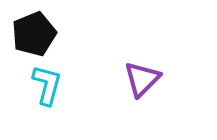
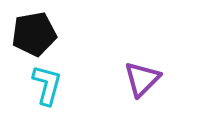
black pentagon: rotated 12 degrees clockwise
